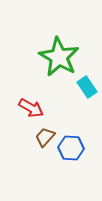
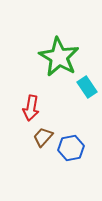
red arrow: rotated 70 degrees clockwise
brown trapezoid: moved 2 px left
blue hexagon: rotated 15 degrees counterclockwise
